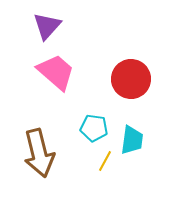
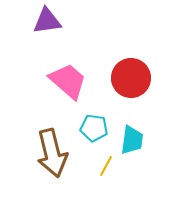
purple triangle: moved 5 px up; rotated 40 degrees clockwise
pink trapezoid: moved 12 px right, 9 px down
red circle: moved 1 px up
brown arrow: moved 13 px right
yellow line: moved 1 px right, 5 px down
